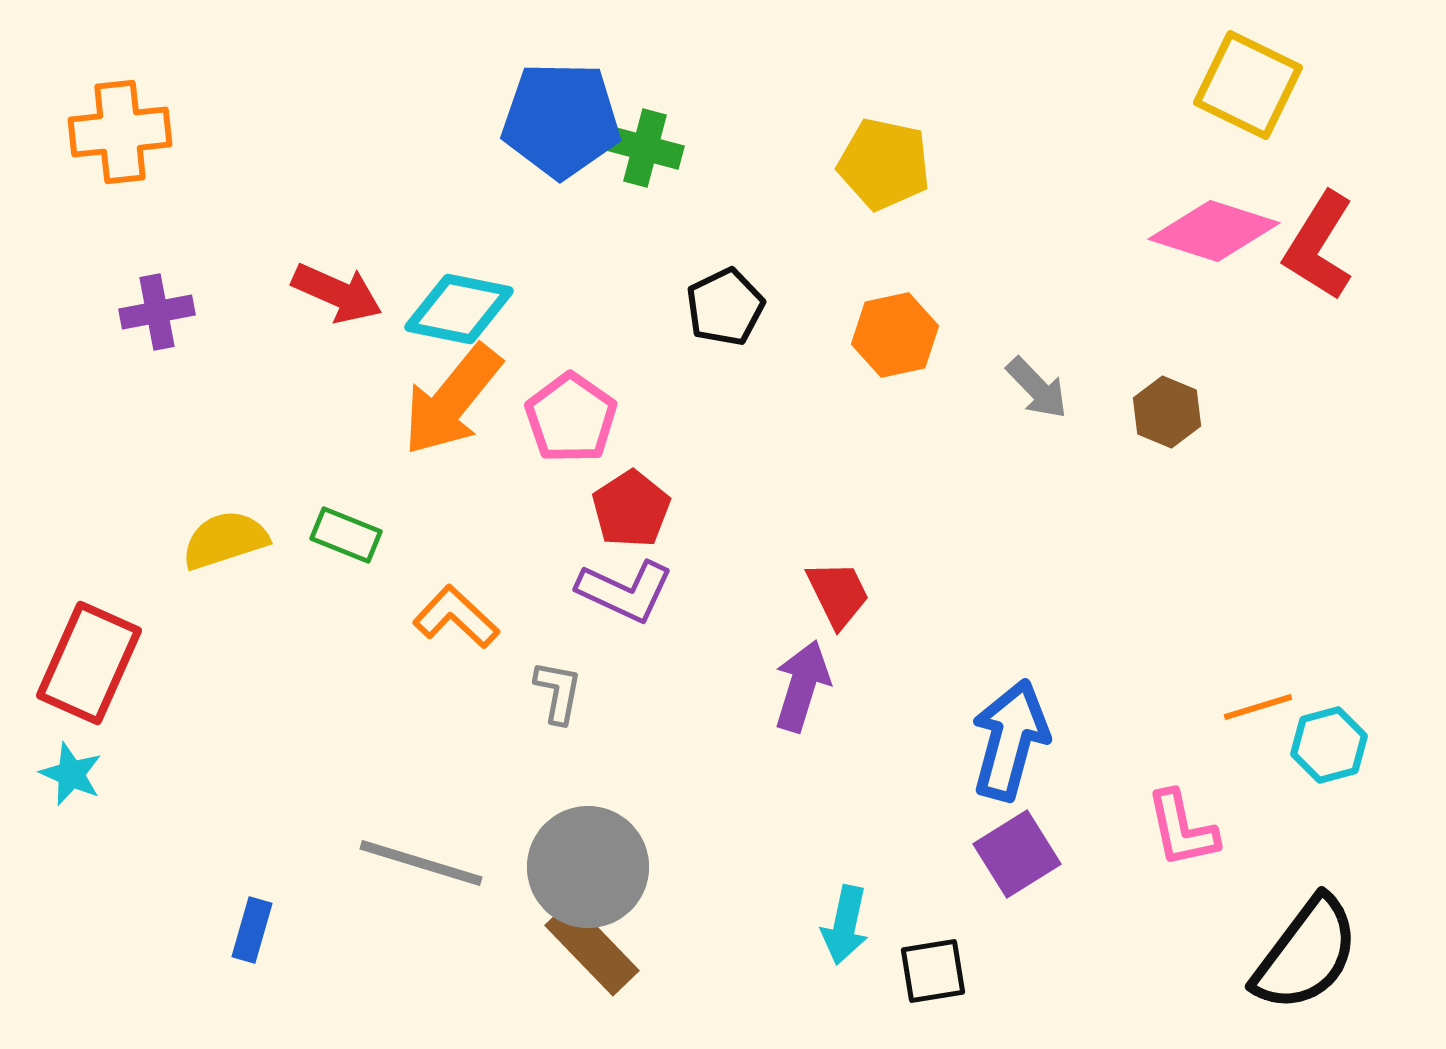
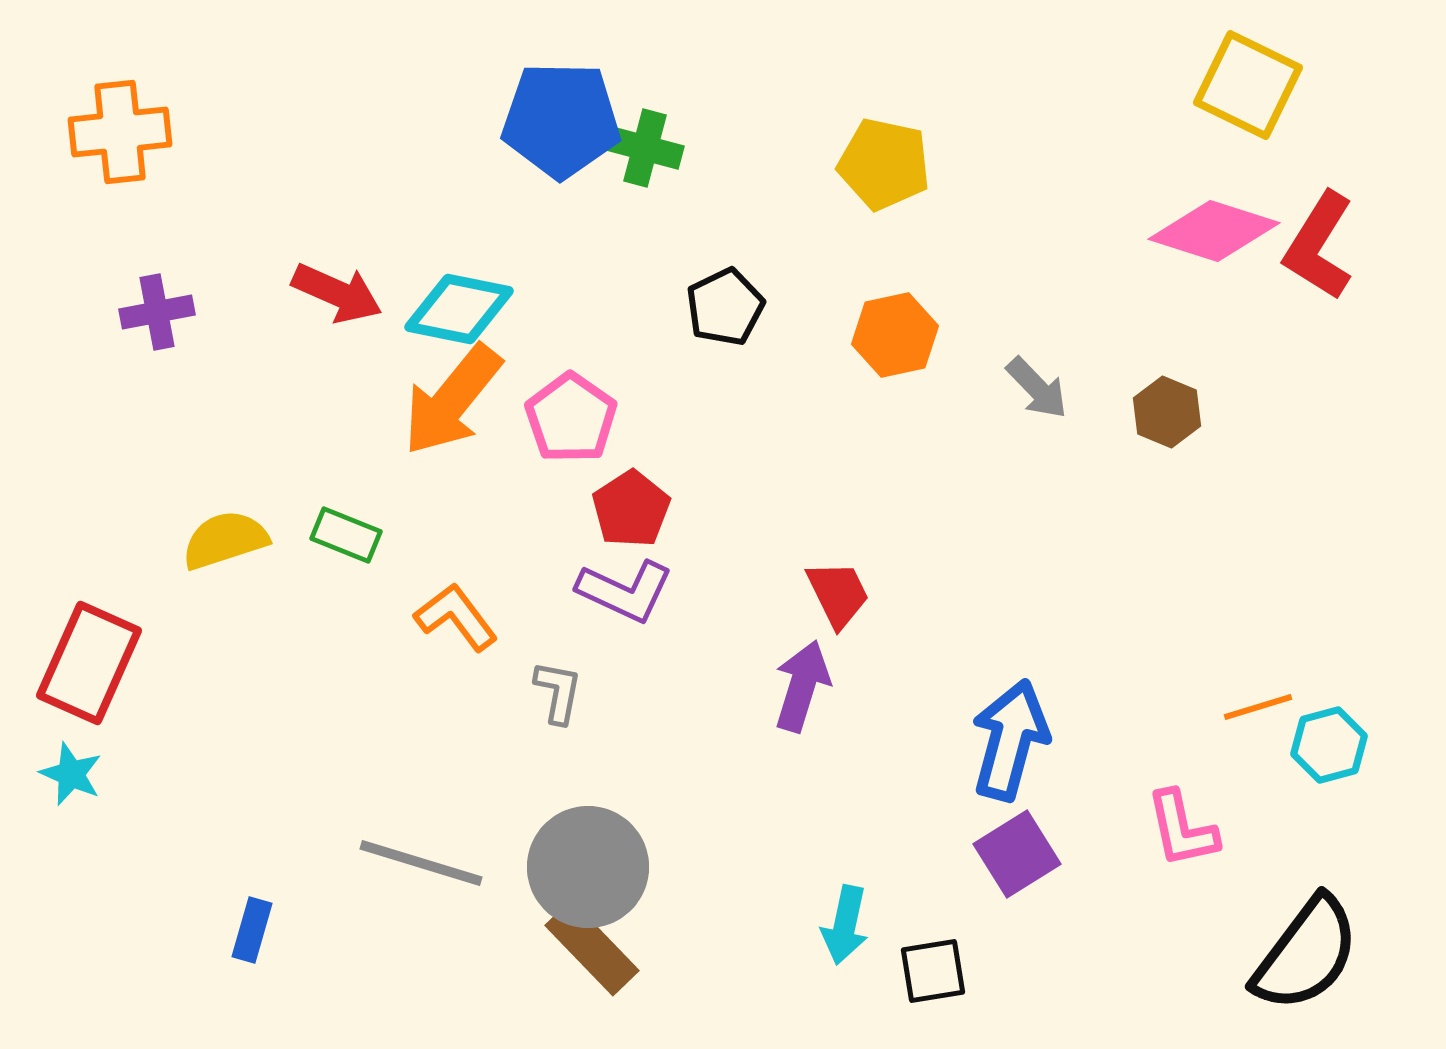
orange L-shape: rotated 10 degrees clockwise
